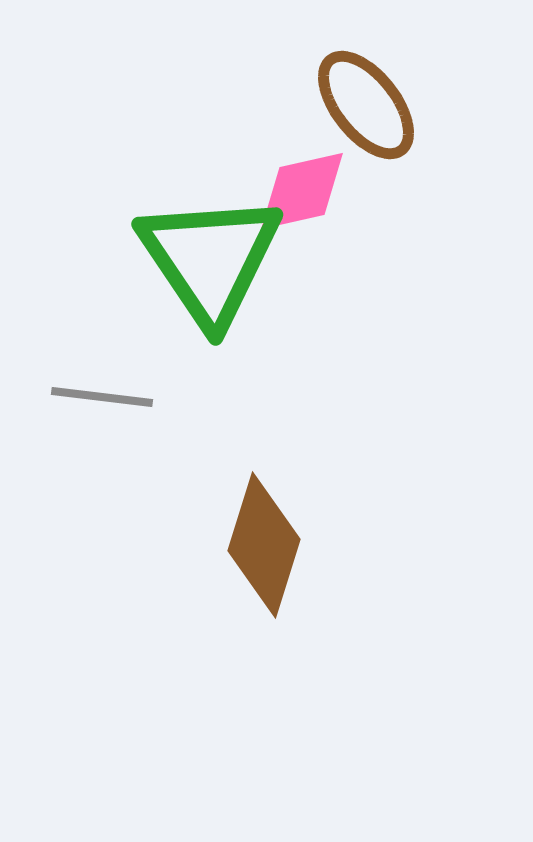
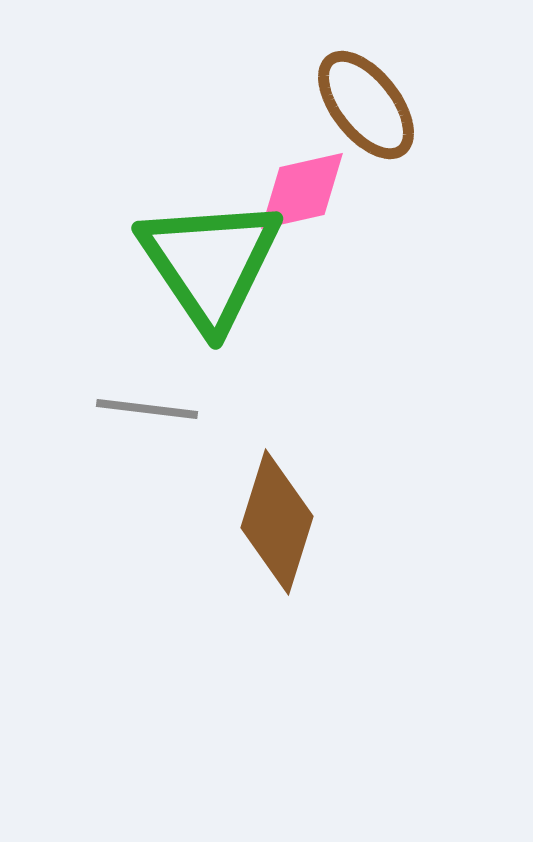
green triangle: moved 4 px down
gray line: moved 45 px right, 12 px down
brown diamond: moved 13 px right, 23 px up
